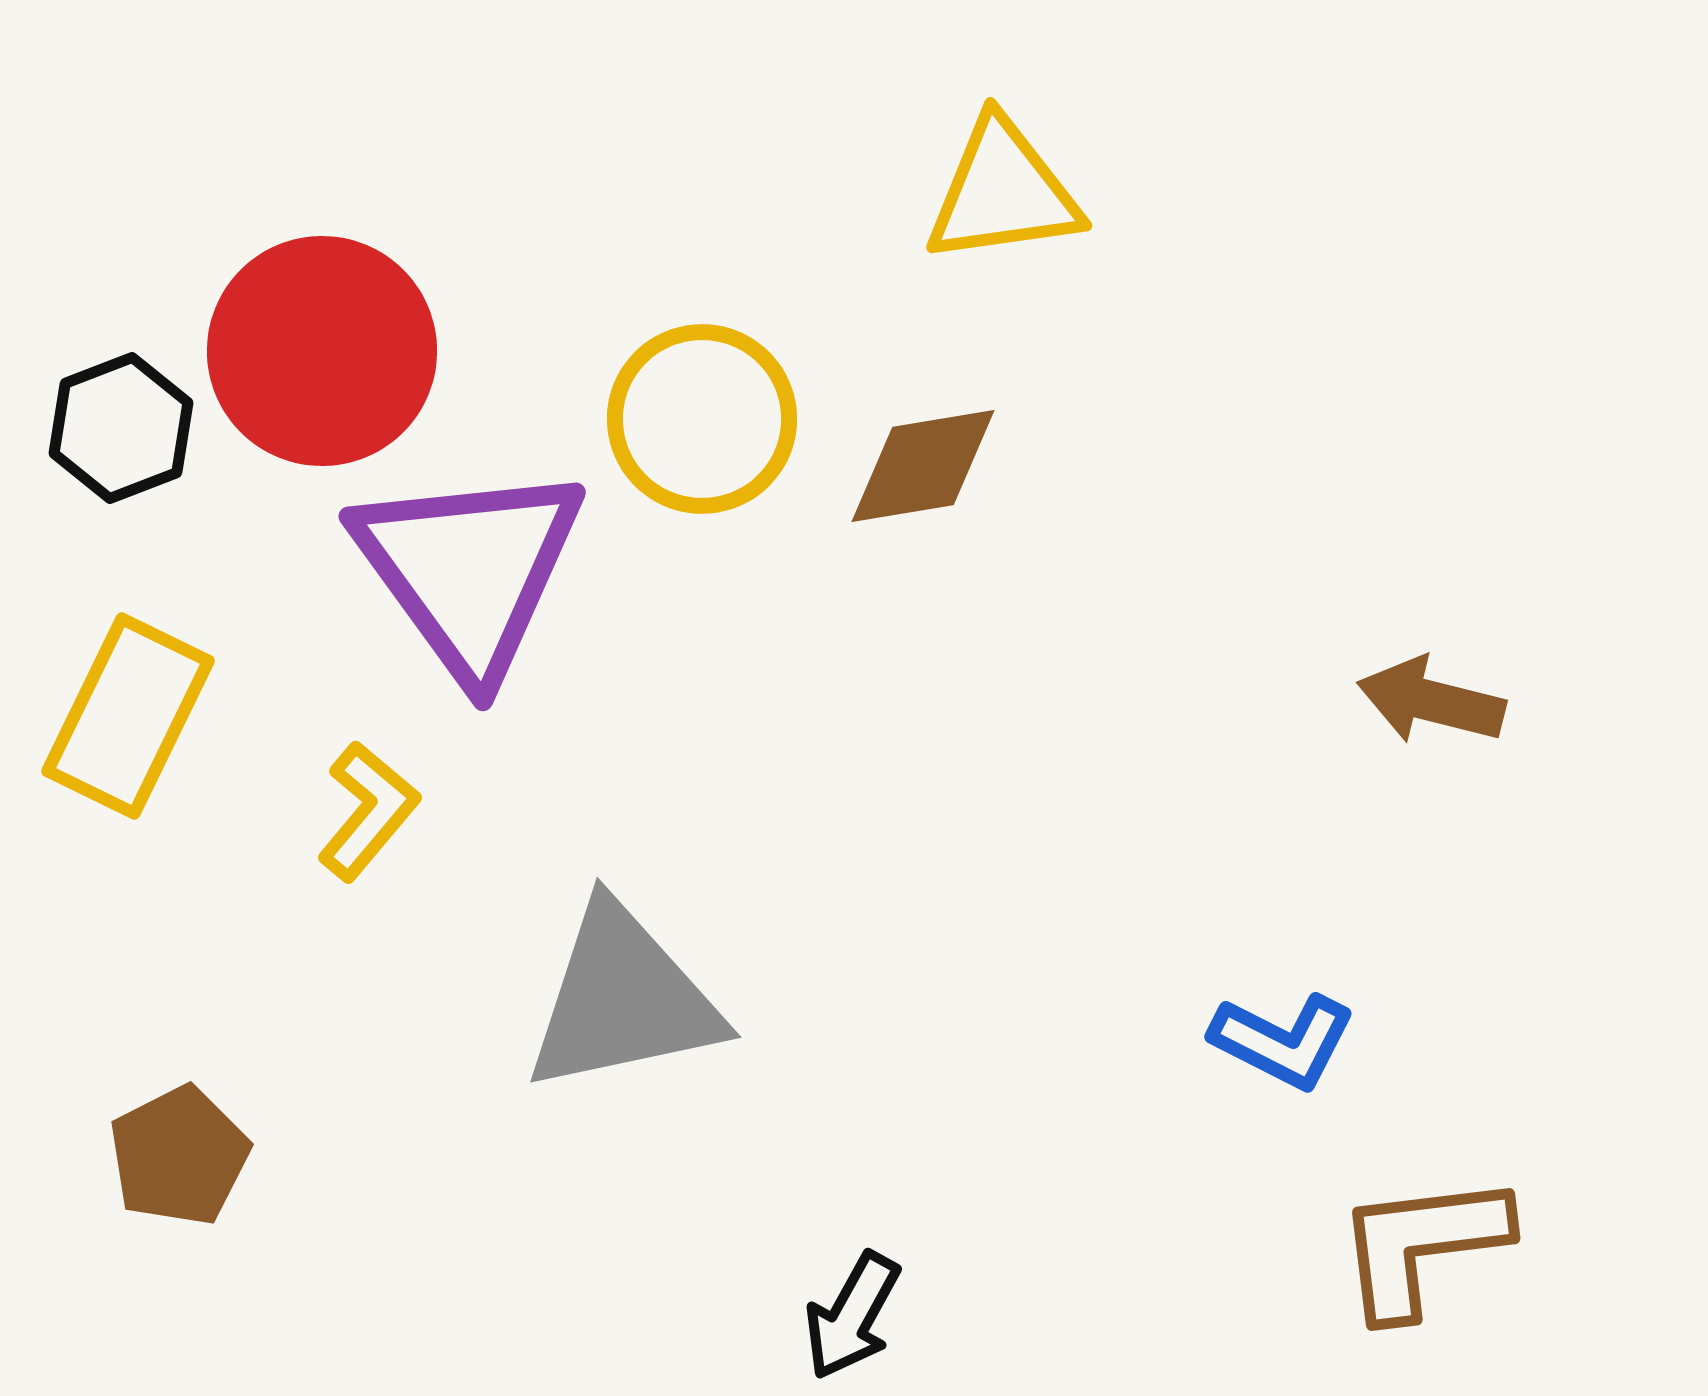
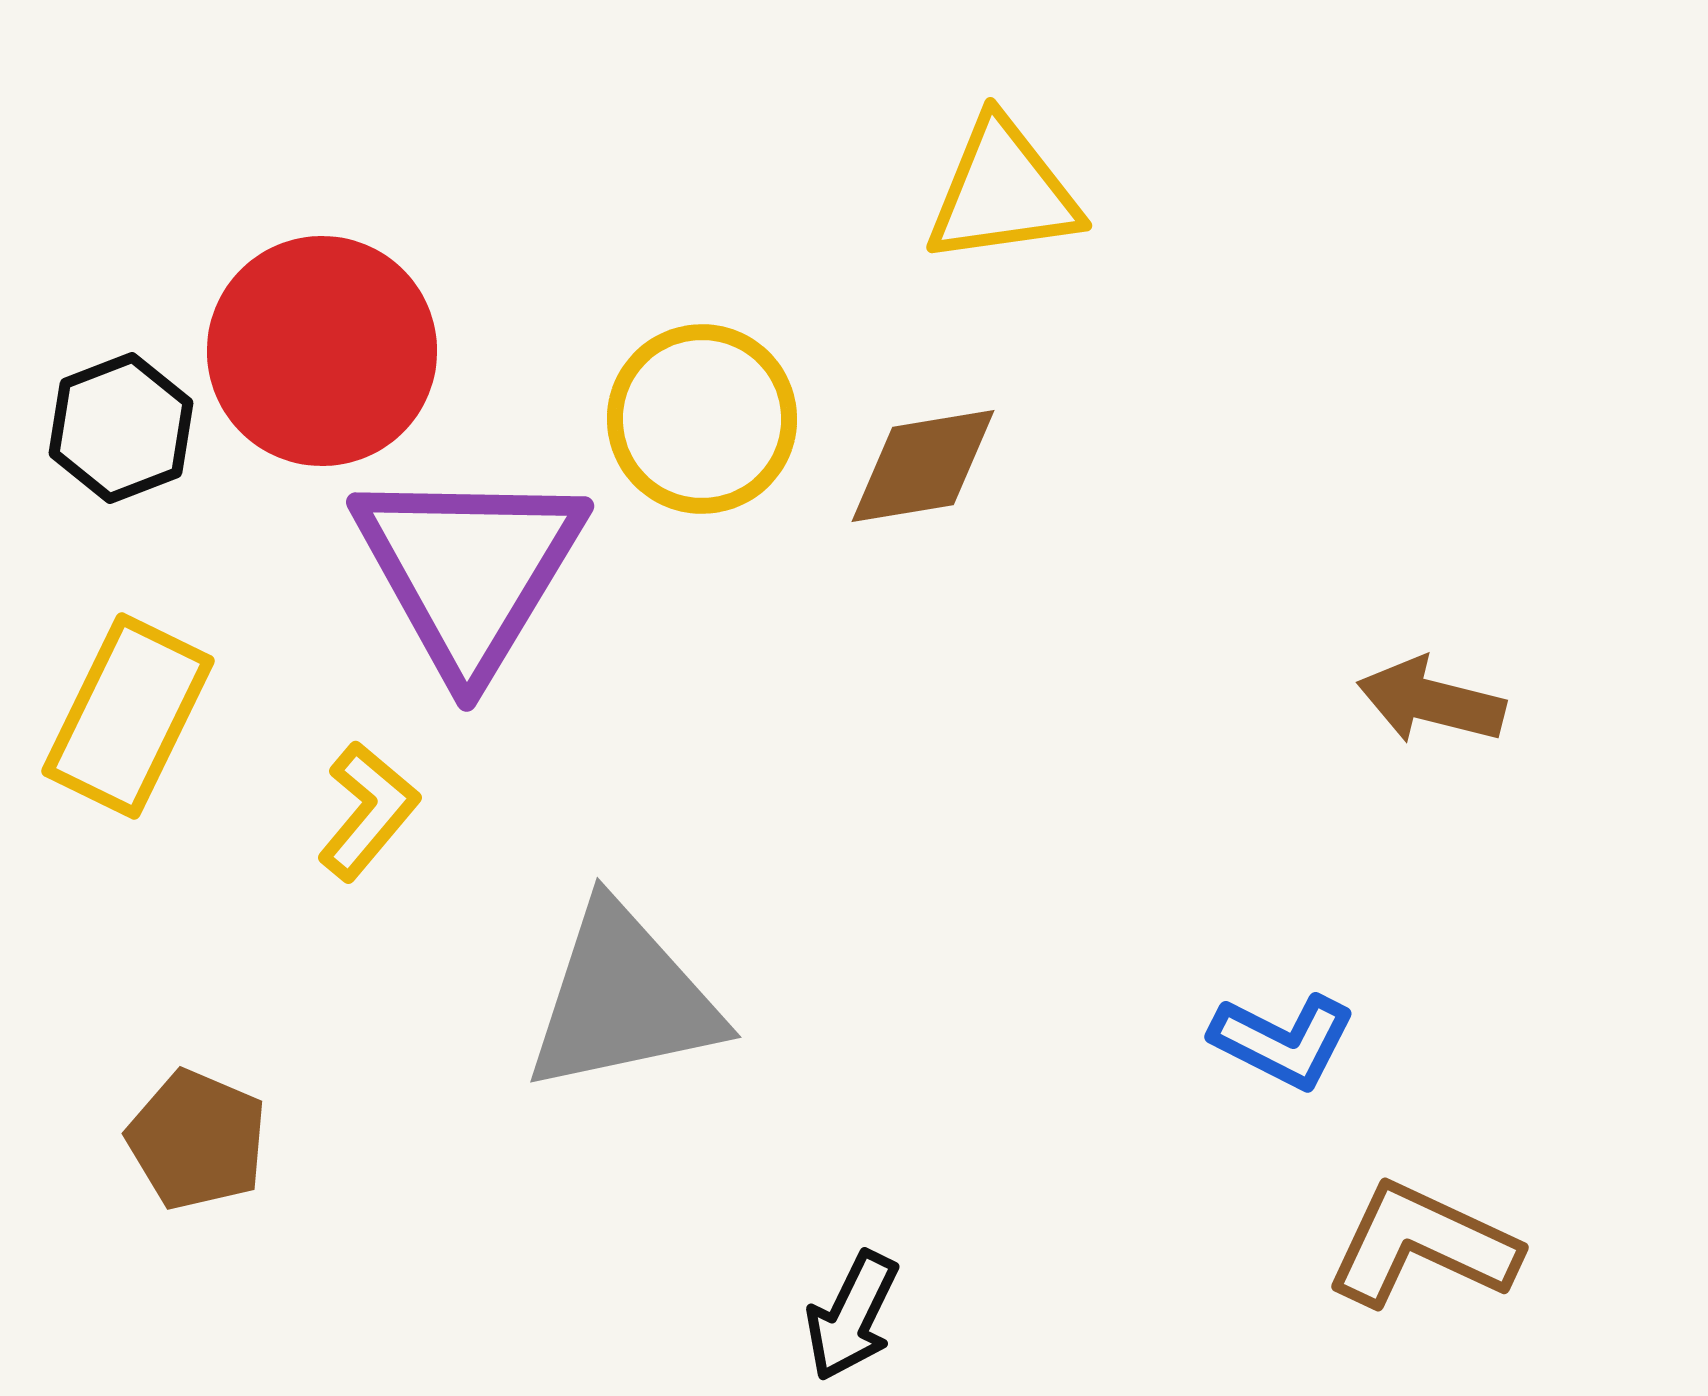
purple triangle: rotated 7 degrees clockwise
brown pentagon: moved 18 px right, 16 px up; rotated 22 degrees counterclockwise
brown L-shape: rotated 32 degrees clockwise
black arrow: rotated 3 degrees counterclockwise
